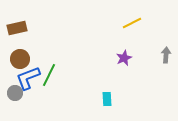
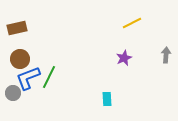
green line: moved 2 px down
gray circle: moved 2 px left
